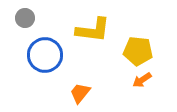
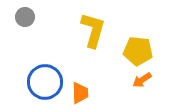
gray circle: moved 1 px up
yellow L-shape: rotated 81 degrees counterclockwise
blue circle: moved 27 px down
orange trapezoid: rotated 140 degrees clockwise
